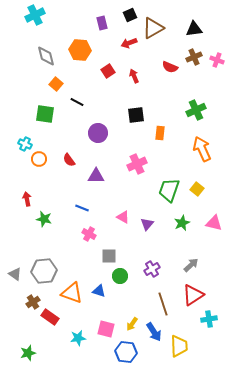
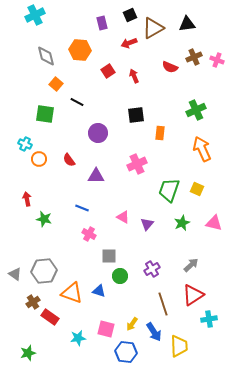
black triangle at (194, 29): moved 7 px left, 5 px up
yellow square at (197, 189): rotated 16 degrees counterclockwise
